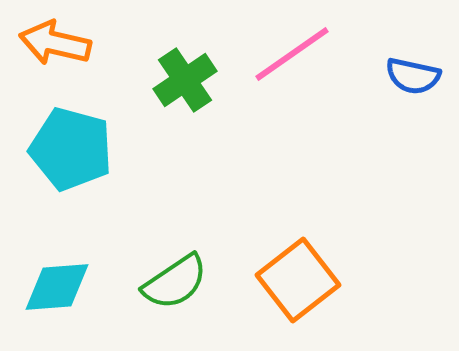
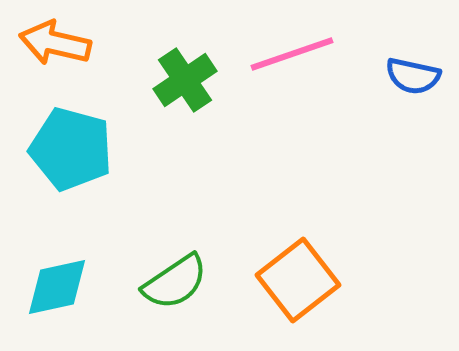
pink line: rotated 16 degrees clockwise
cyan diamond: rotated 8 degrees counterclockwise
